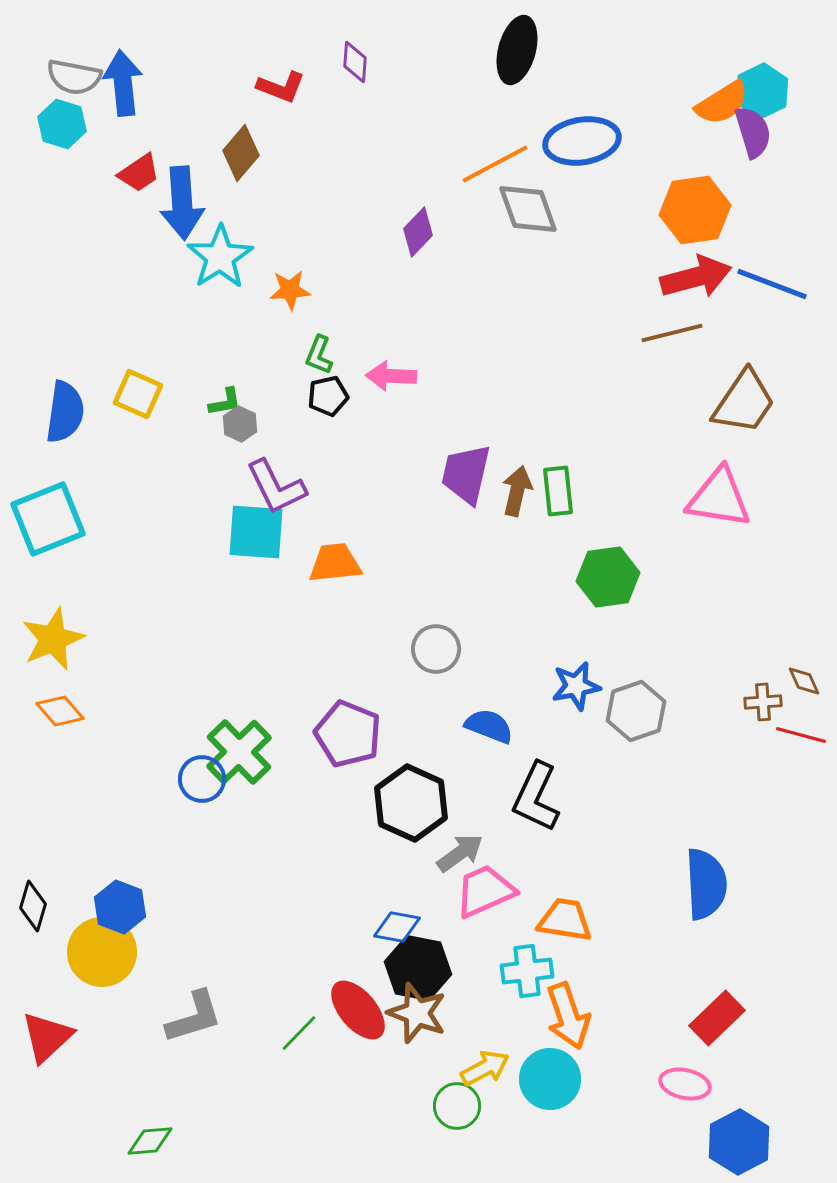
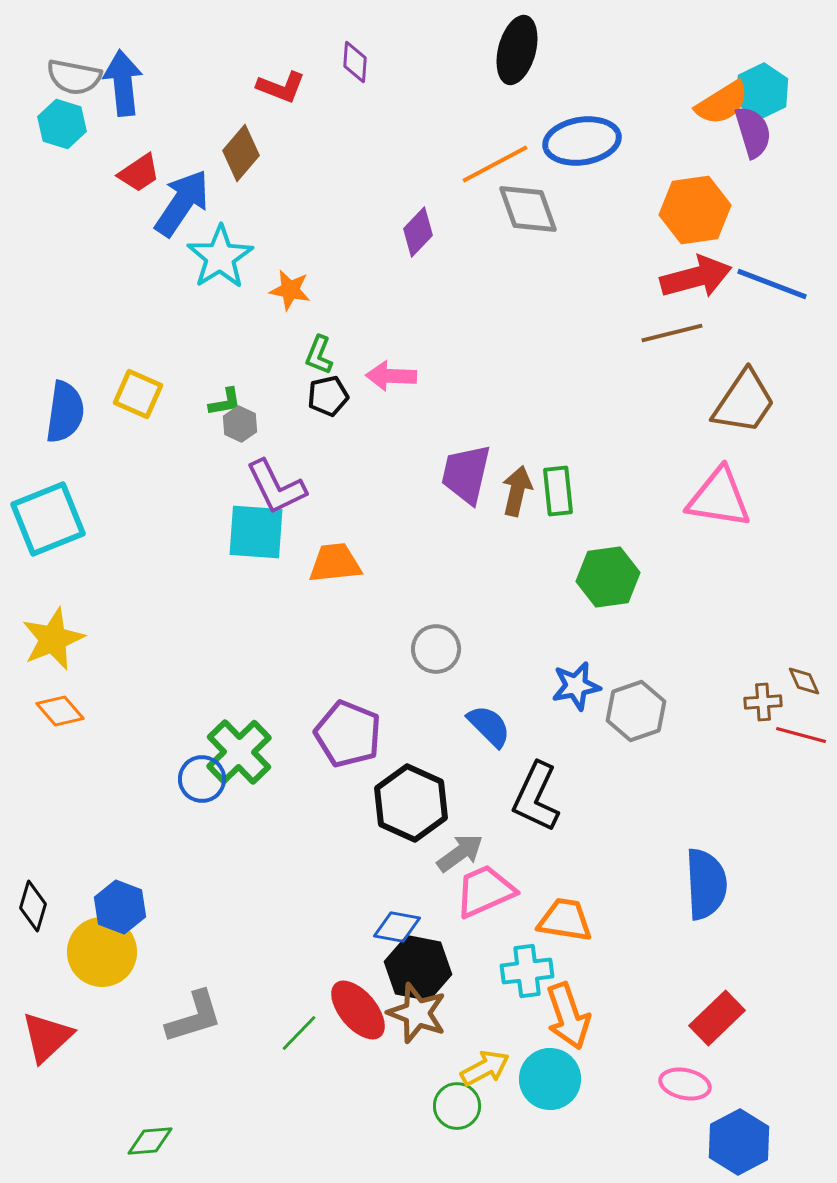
blue arrow at (182, 203): rotated 142 degrees counterclockwise
orange star at (290, 290): rotated 15 degrees clockwise
blue semicircle at (489, 726): rotated 24 degrees clockwise
